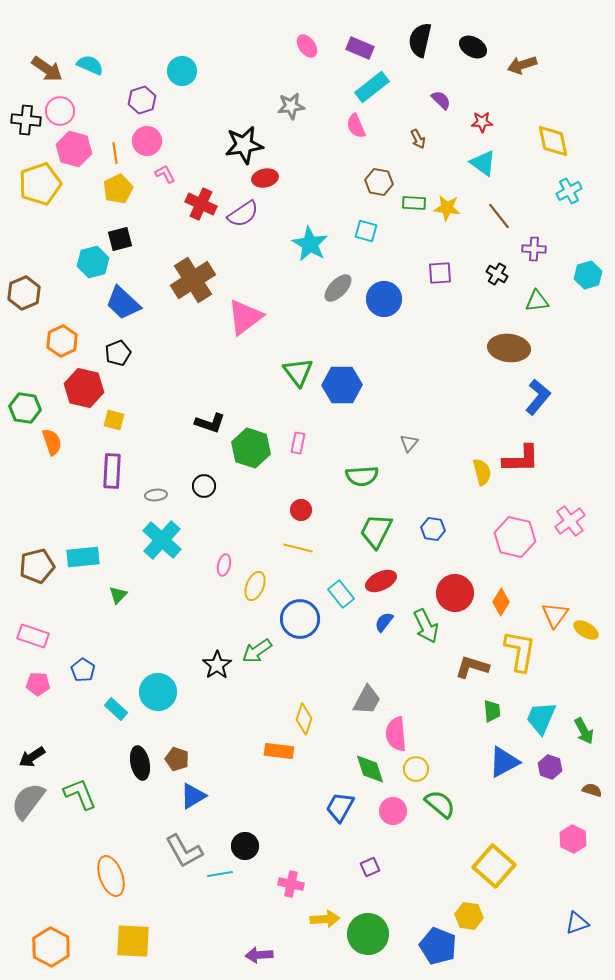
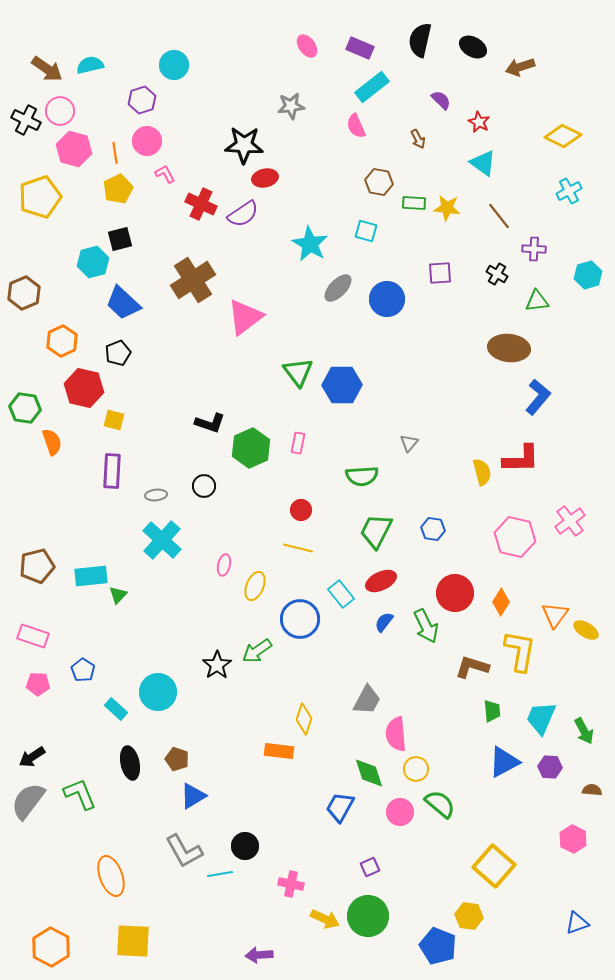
cyan semicircle at (90, 65): rotated 36 degrees counterclockwise
brown arrow at (522, 65): moved 2 px left, 2 px down
cyan circle at (182, 71): moved 8 px left, 6 px up
black cross at (26, 120): rotated 20 degrees clockwise
red star at (482, 122): moved 3 px left; rotated 30 degrees clockwise
yellow diamond at (553, 141): moved 10 px right, 5 px up; rotated 51 degrees counterclockwise
black star at (244, 145): rotated 12 degrees clockwise
yellow pentagon at (40, 184): moved 13 px down
blue circle at (384, 299): moved 3 px right
green hexagon at (251, 448): rotated 18 degrees clockwise
cyan rectangle at (83, 557): moved 8 px right, 19 px down
black ellipse at (140, 763): moved 10 px left
purple hexagon at (550, 767): rotated 15 degrees counterclockwise
green diamond at (370, 769): moved 1 px left, 4 px down
brown semicircle at (592, 790): rotated 12 degrees counterclockwise
pink circle at (393, 811): moved 7 px right, 1 px down
yellow arrow at (325, 919): rotated 28 degrees clockwise
green circle at (368, 934): moved 18 px up
